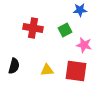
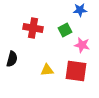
pink star: moved 2 px left
black semicircle: moved 2 px left, 7 px up
